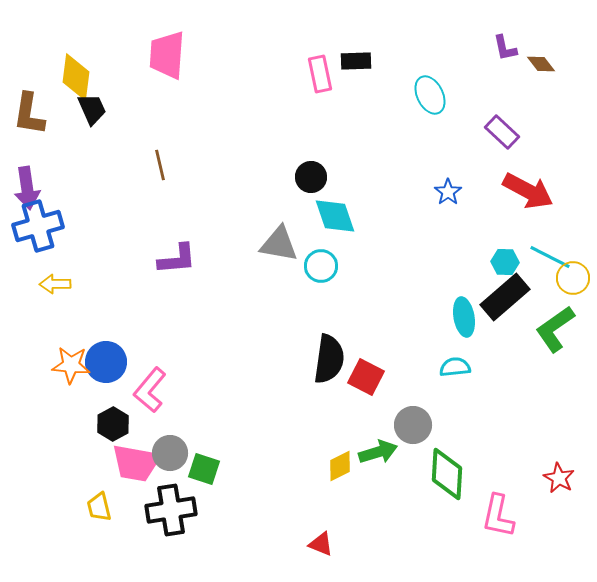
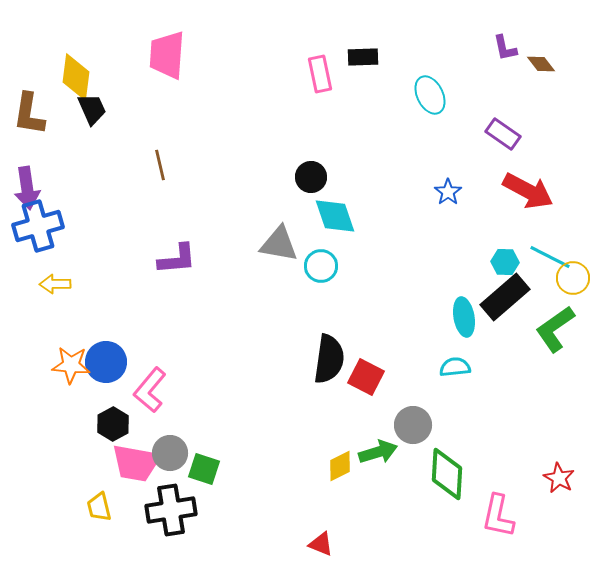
black rectangle at (356, 61): moved 7 px right, 4 px up
purple rectangle at (502, 132): moved 1 px right, 2 px down; rotated 8 degrees counterclockwise
